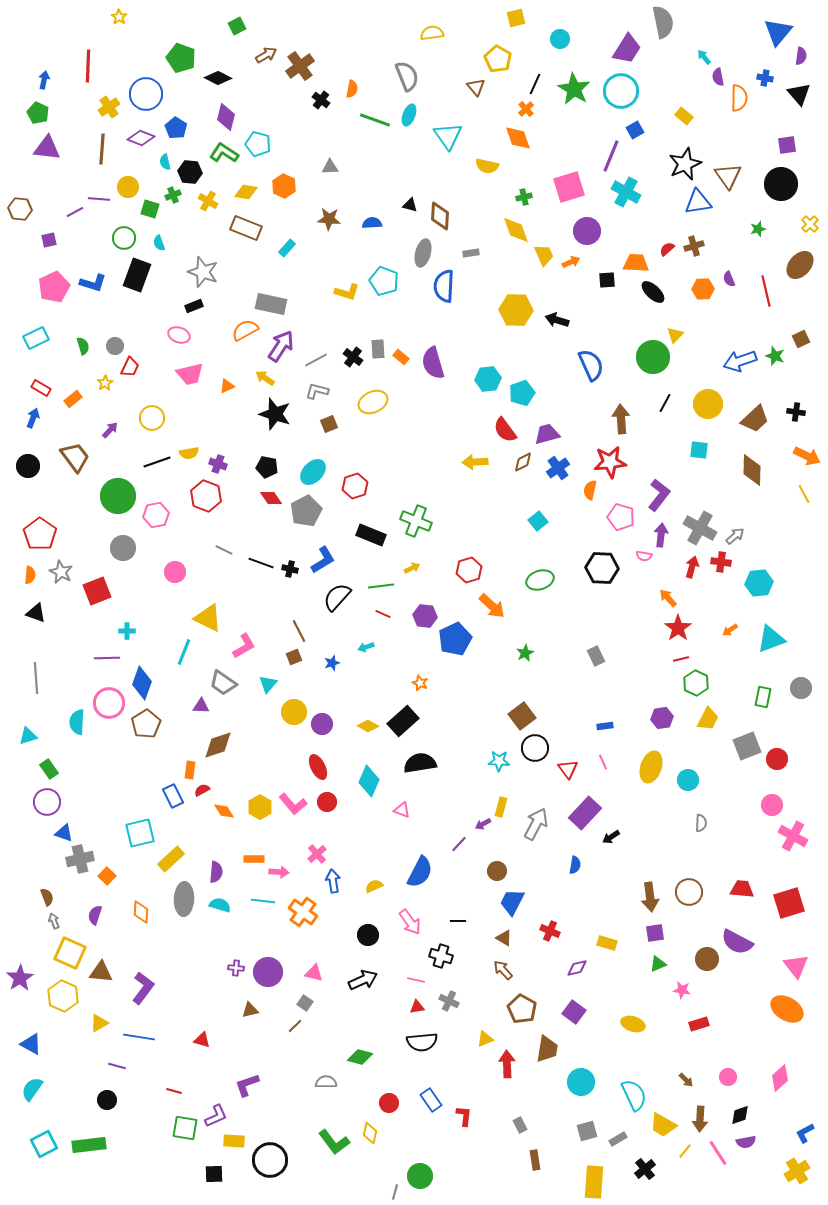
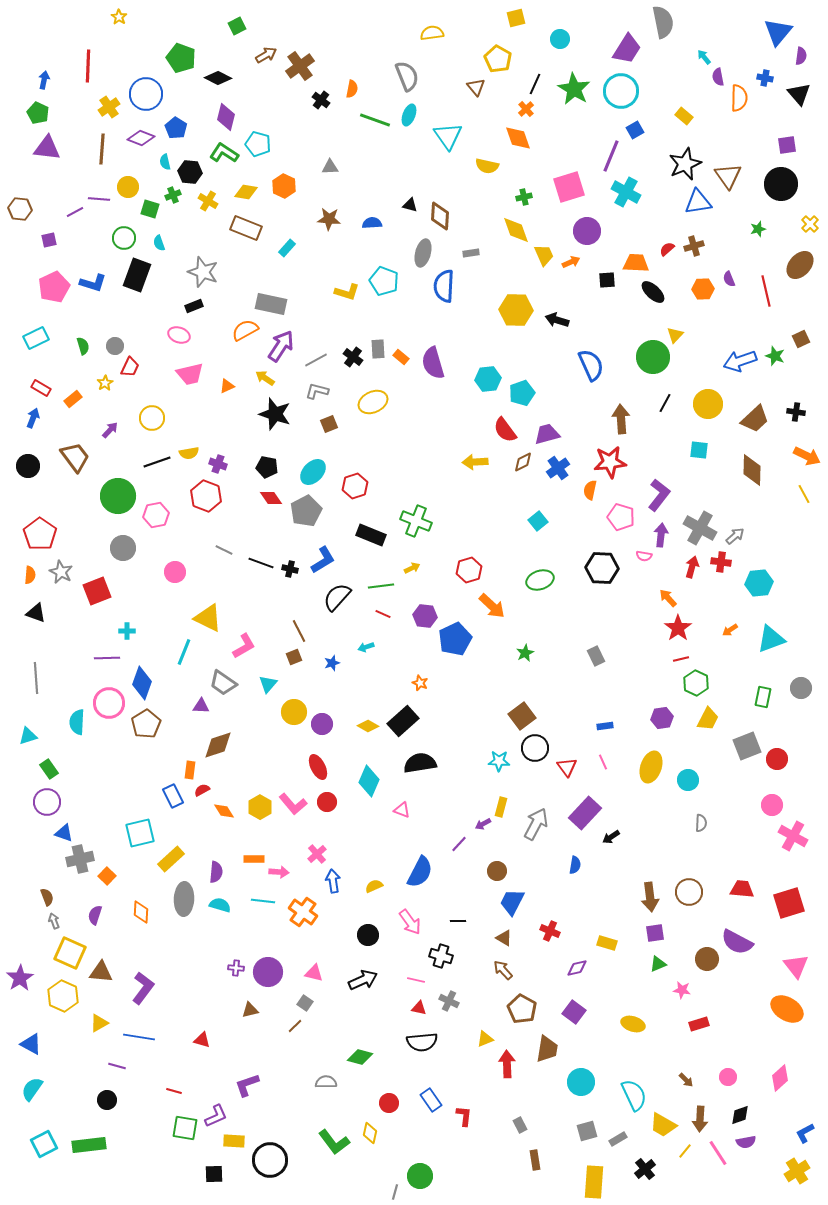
red triangle at (568, 769): moved 1 px left, 2 px up
red triangle at (417, 1007): moved 2 px right, 1 px down; rotated 21 degrees clockwise
